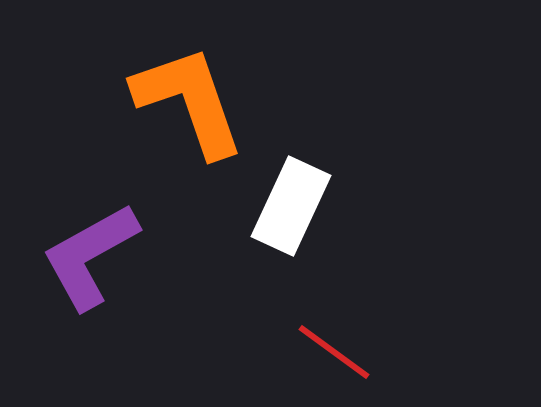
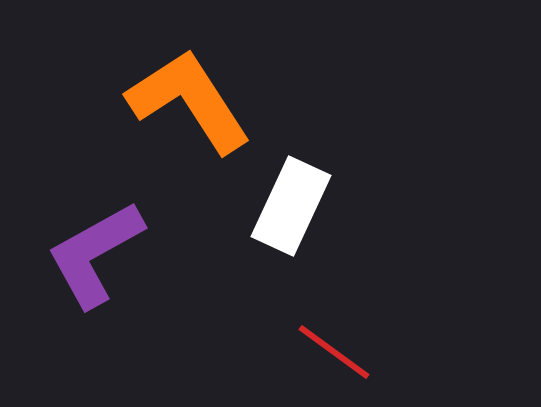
orange L-shape: rotated 14 degrees counterclockwise
purple L-shape: moved 5 px right, 2 px up
